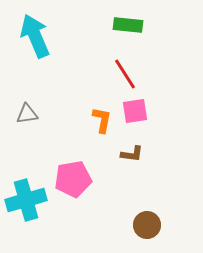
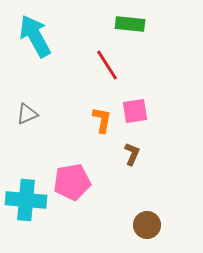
green rectangle: moved 2 px right, 1 px up
cyan arrow: rotated 6 degrees counterclockwise
red line: moved 18 px left, 9 px up
gray triangle: rotated 15 degrees counterclockwise
brown L-shape: rotated 75 degrees counterclockwise
pink pentagon: moved 1 px left, 3 px down
cyan cross: rotated 21 degrees clockwise
